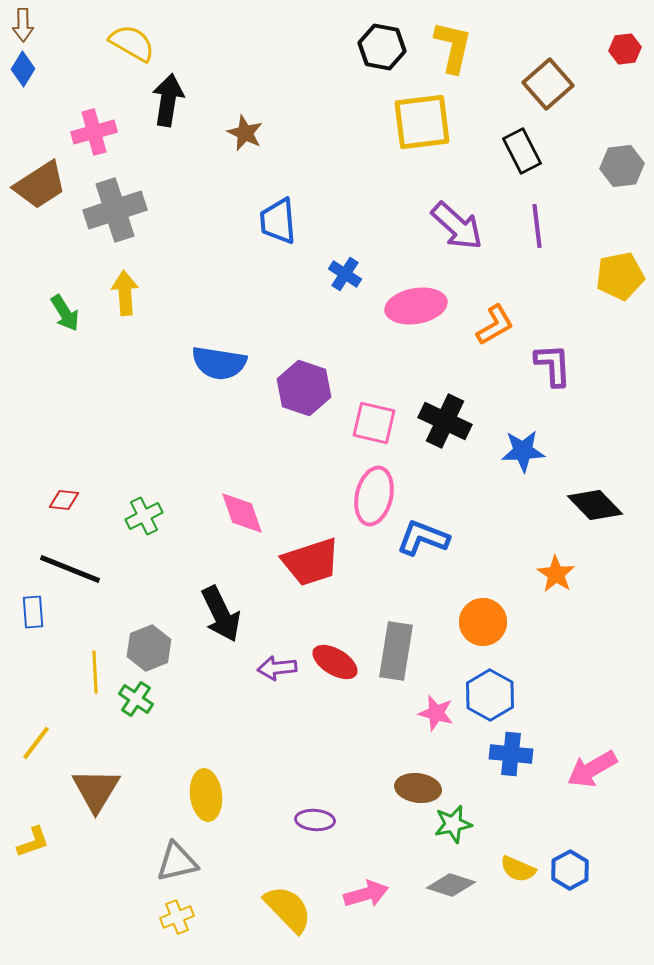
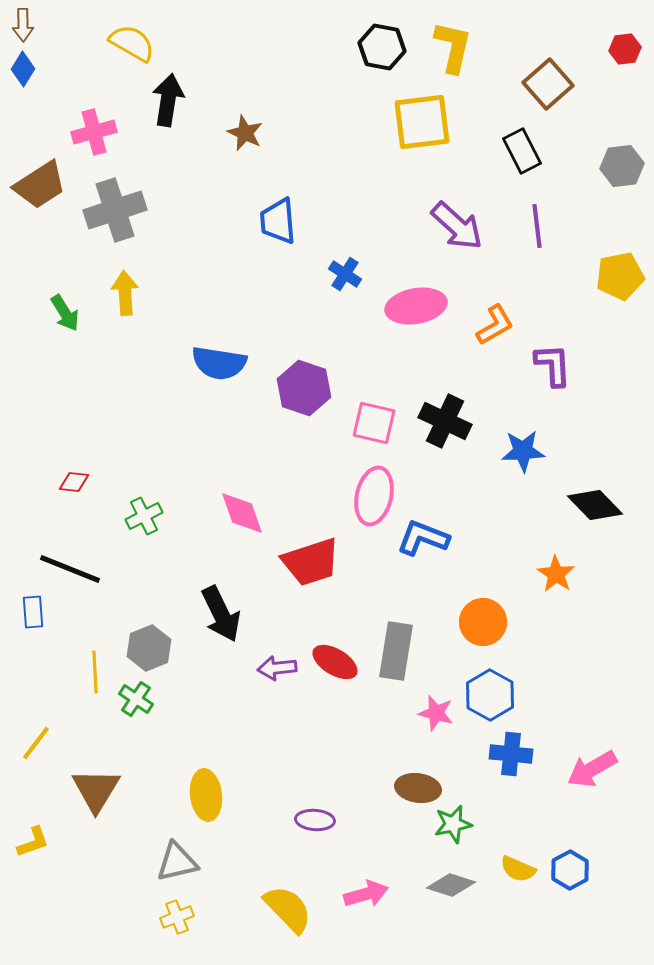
red diamond at (64, 500): moved 10 px right, 18 px up
